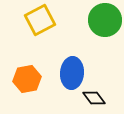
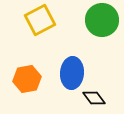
green circle: moved 3 px left
